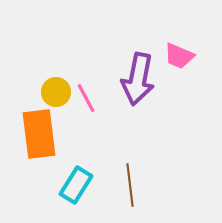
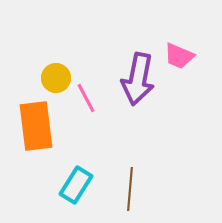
yellow circle: moved 14 px up
orange rectangle: moved 3 px left, 8 px up
brown line: moved 4 px down; rotated 12 degrees clockwise
